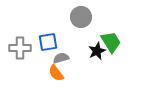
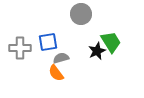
gray circle: moved 3 px up
